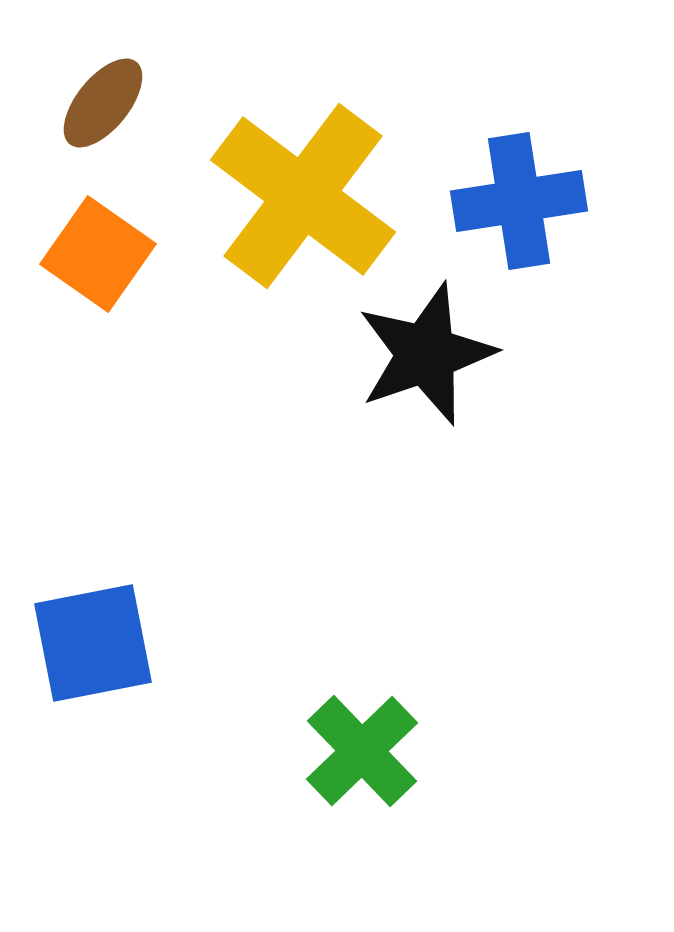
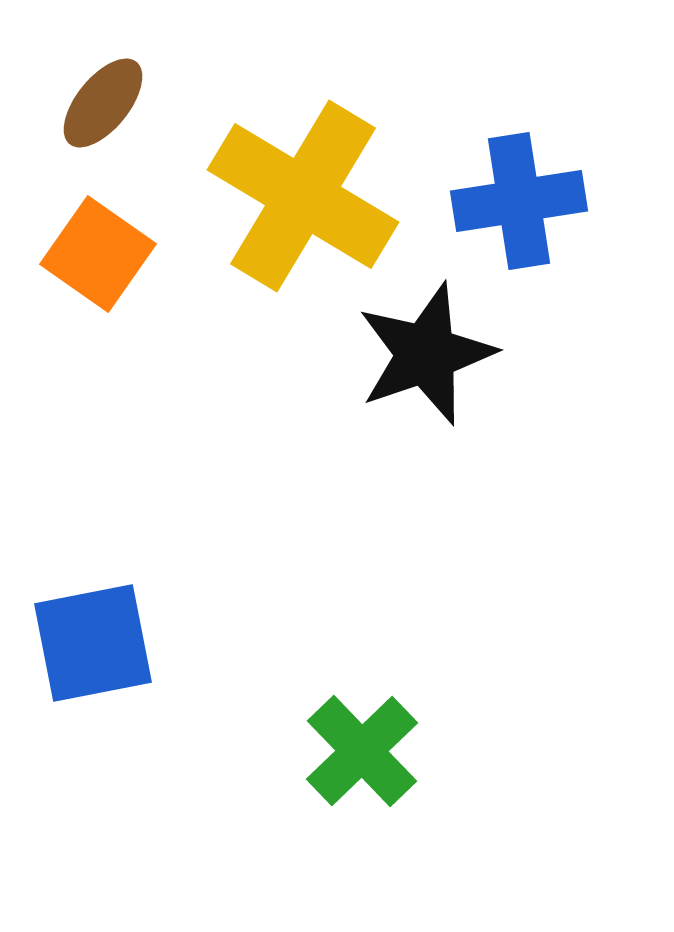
yellow cross: rotated 6 degrees counterclockwise
